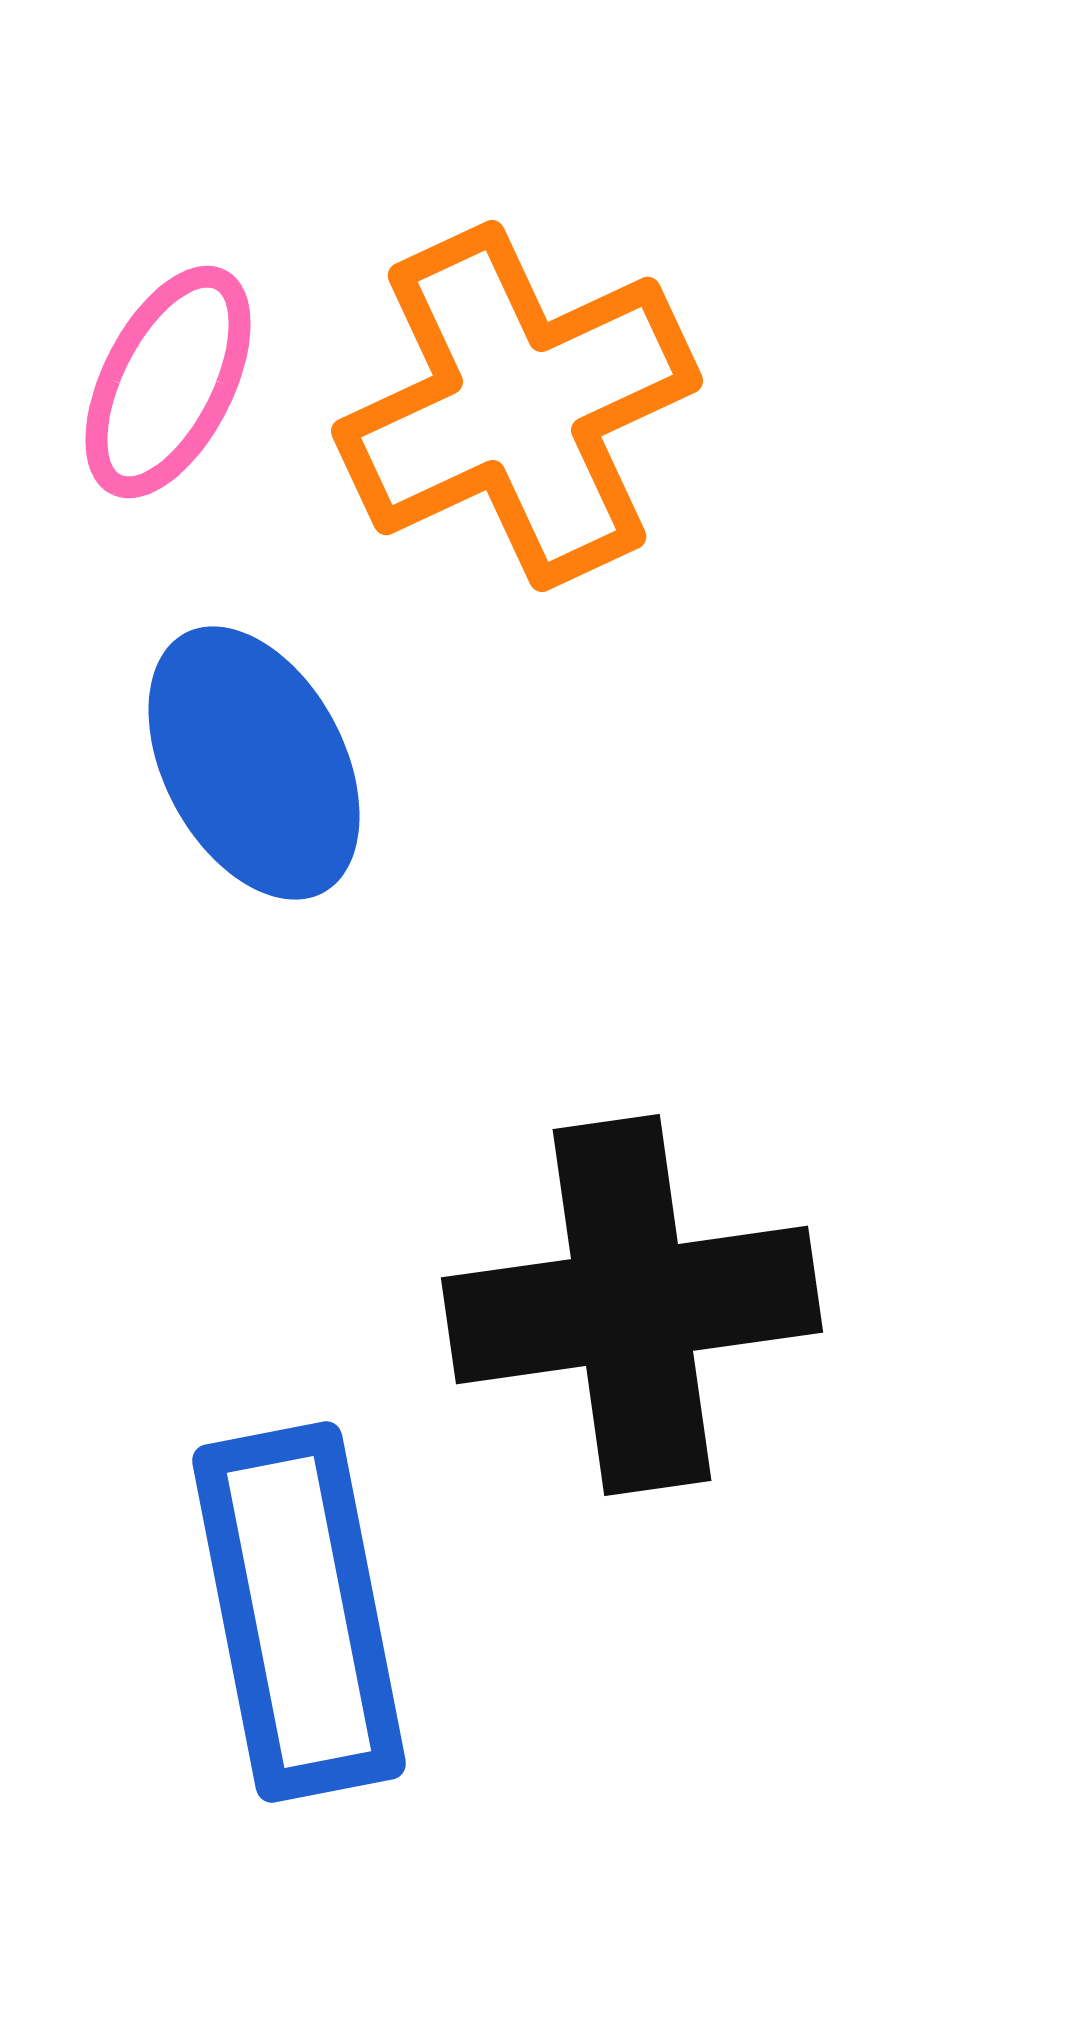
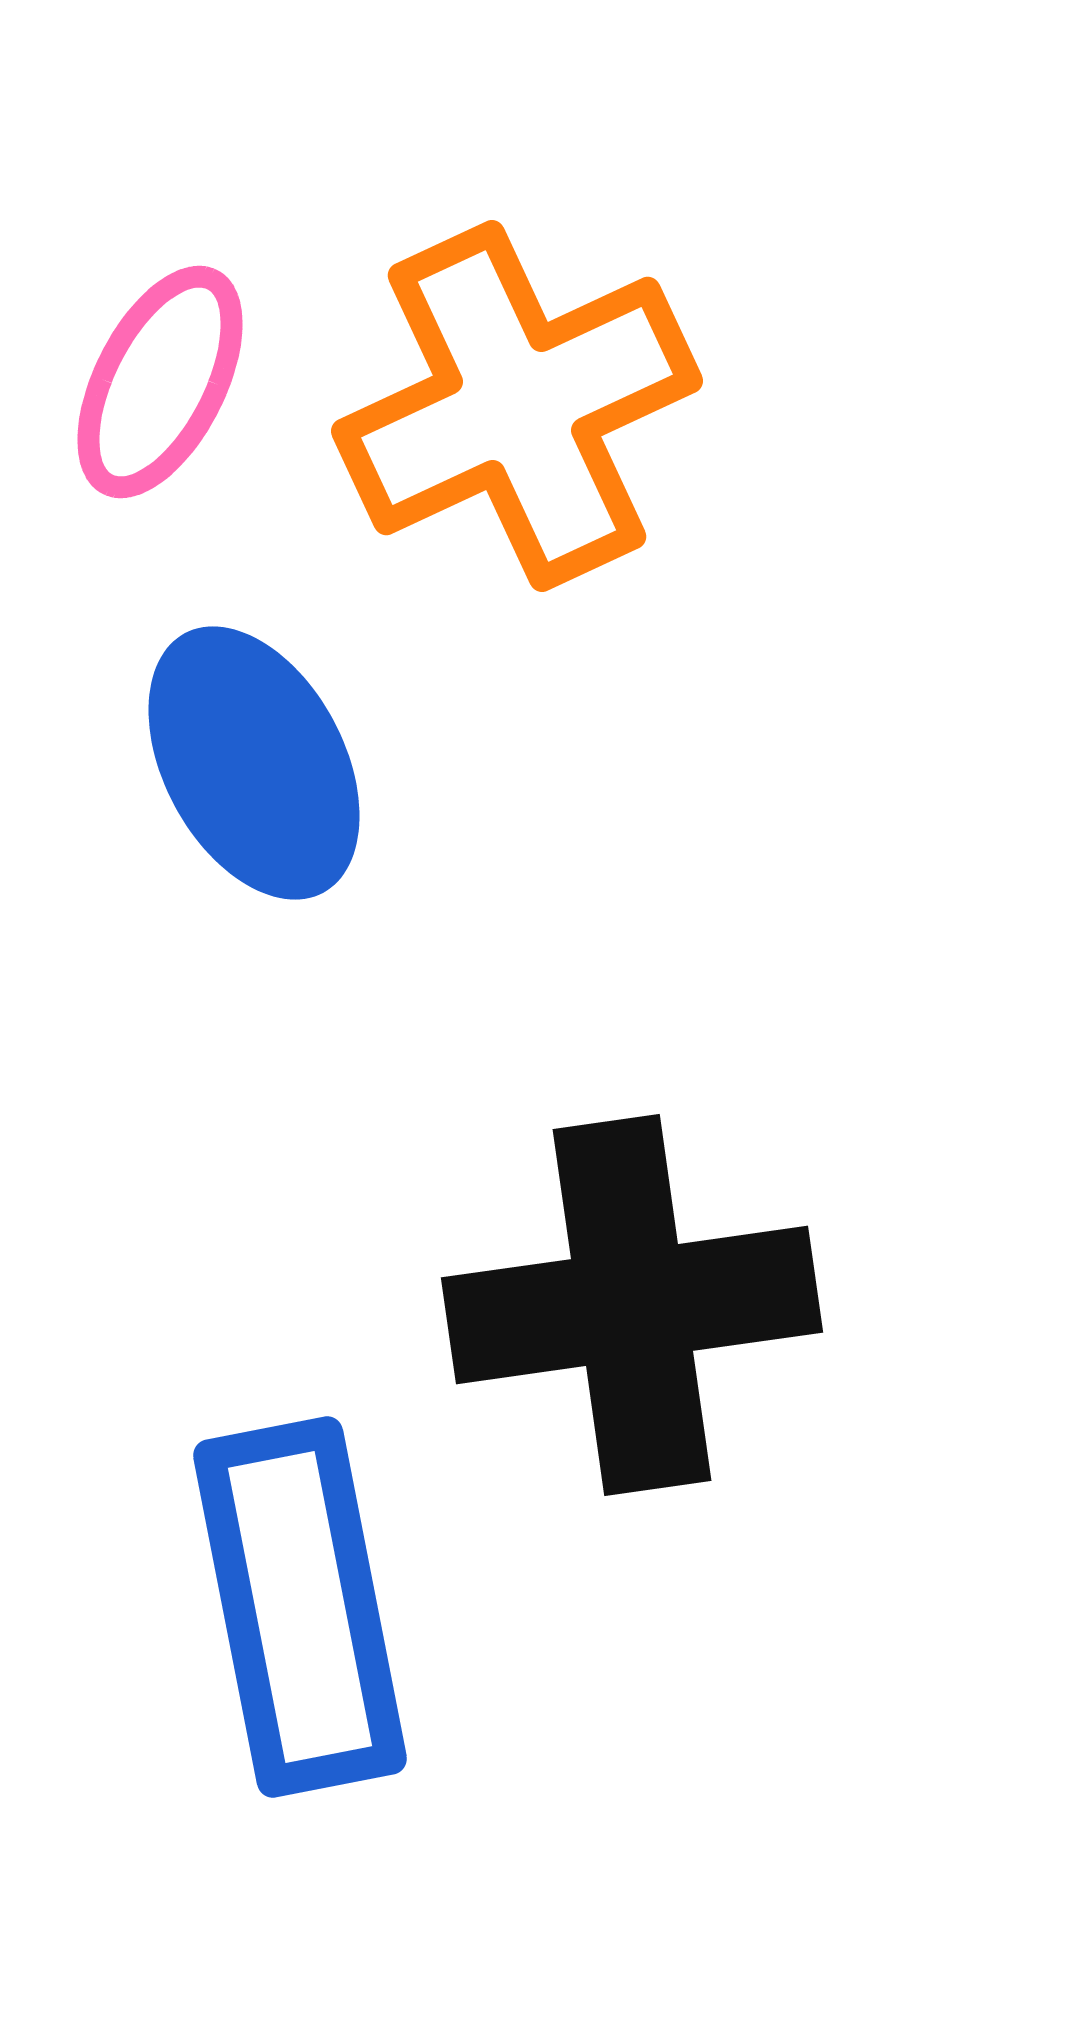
pink ellipse: moved 8 px left
blue rectangle: moved 1 px right, 5 px up
